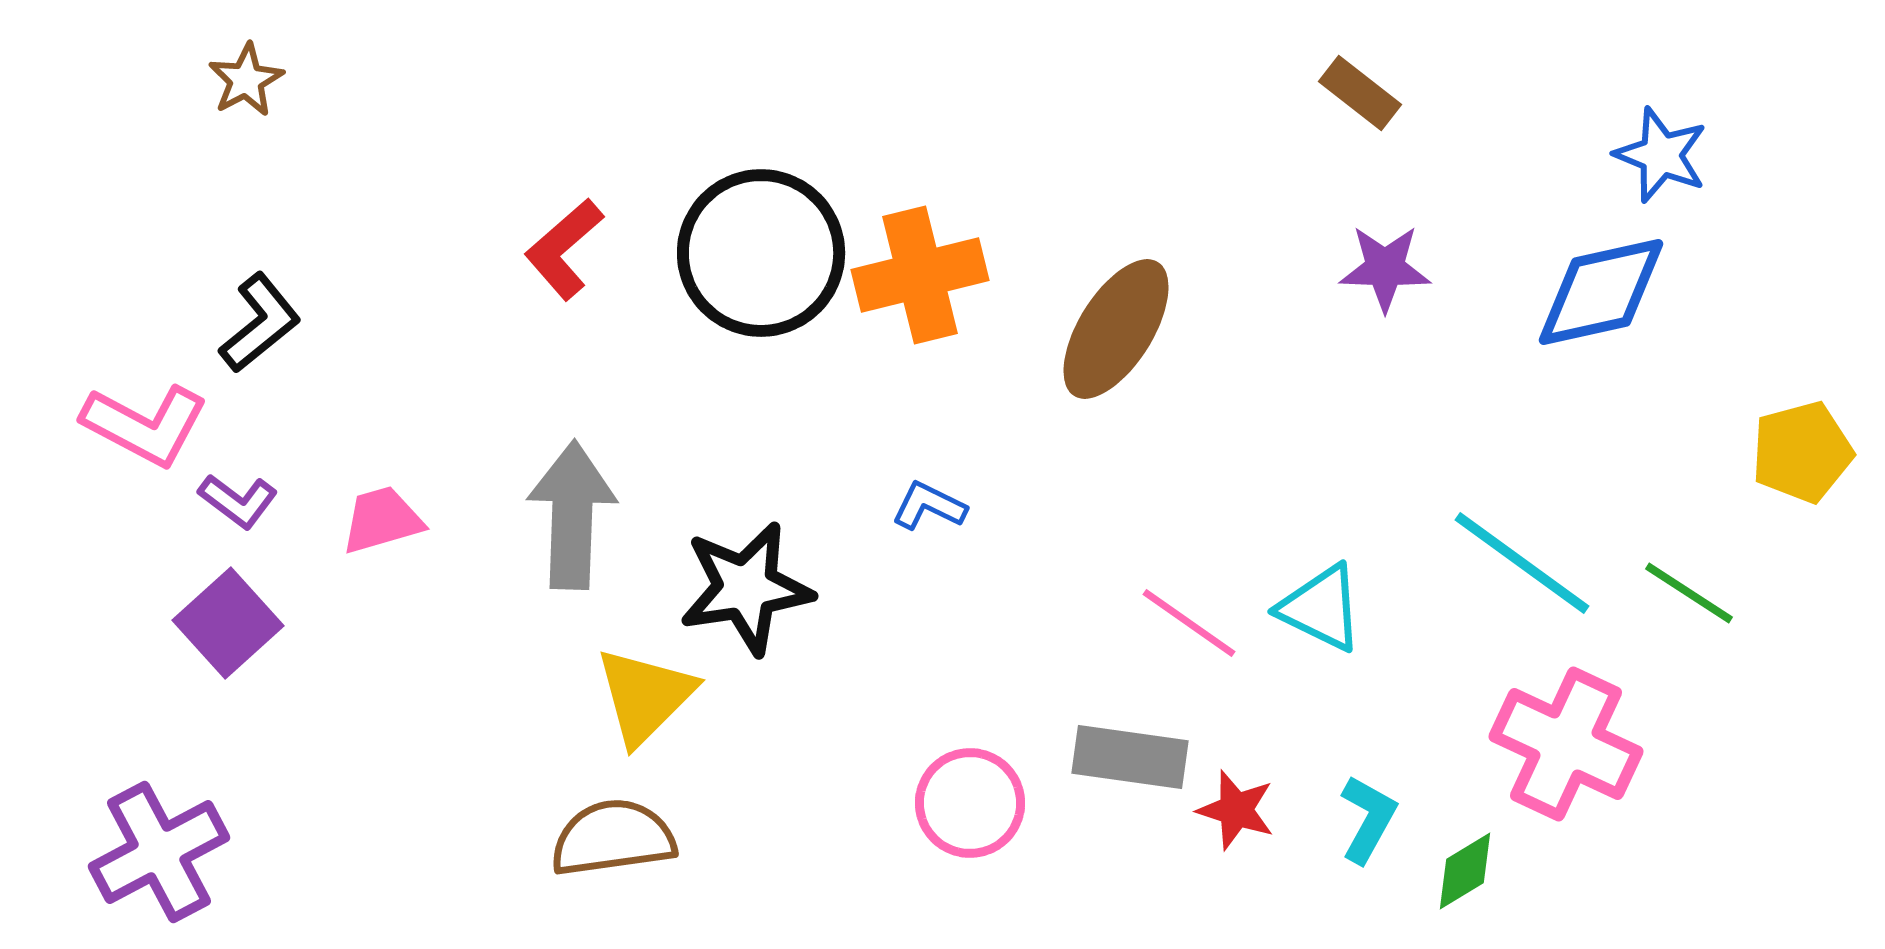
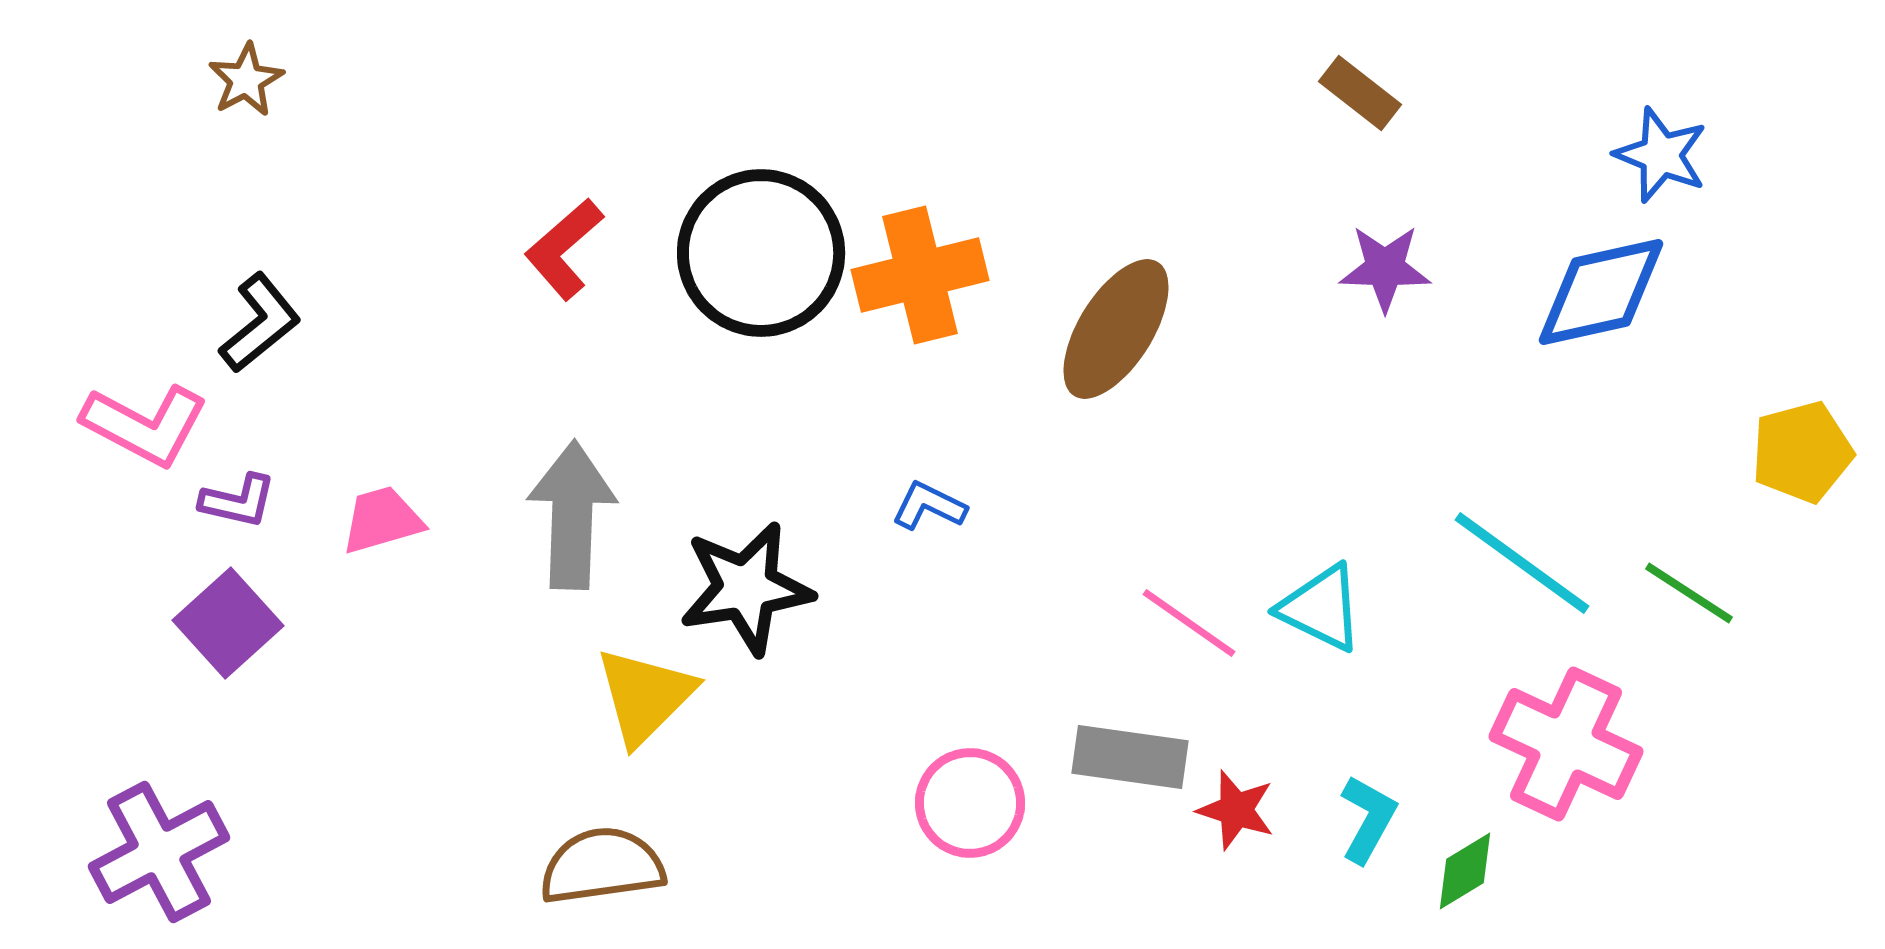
purple L-shape: rotated 24 degrees counterclockwise
brown semicircle: moved 11 px left, 28 px down
